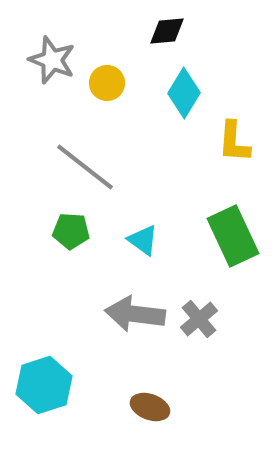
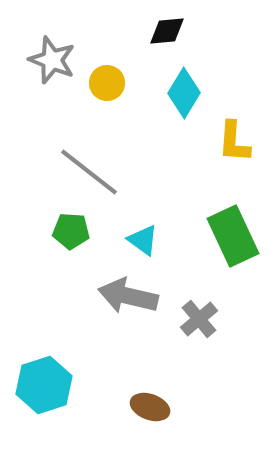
gray line: moved 4 px right, 5 px down
gray arrow: moved 7 px left, 18 px up; rotated 6 degrees clockwise
